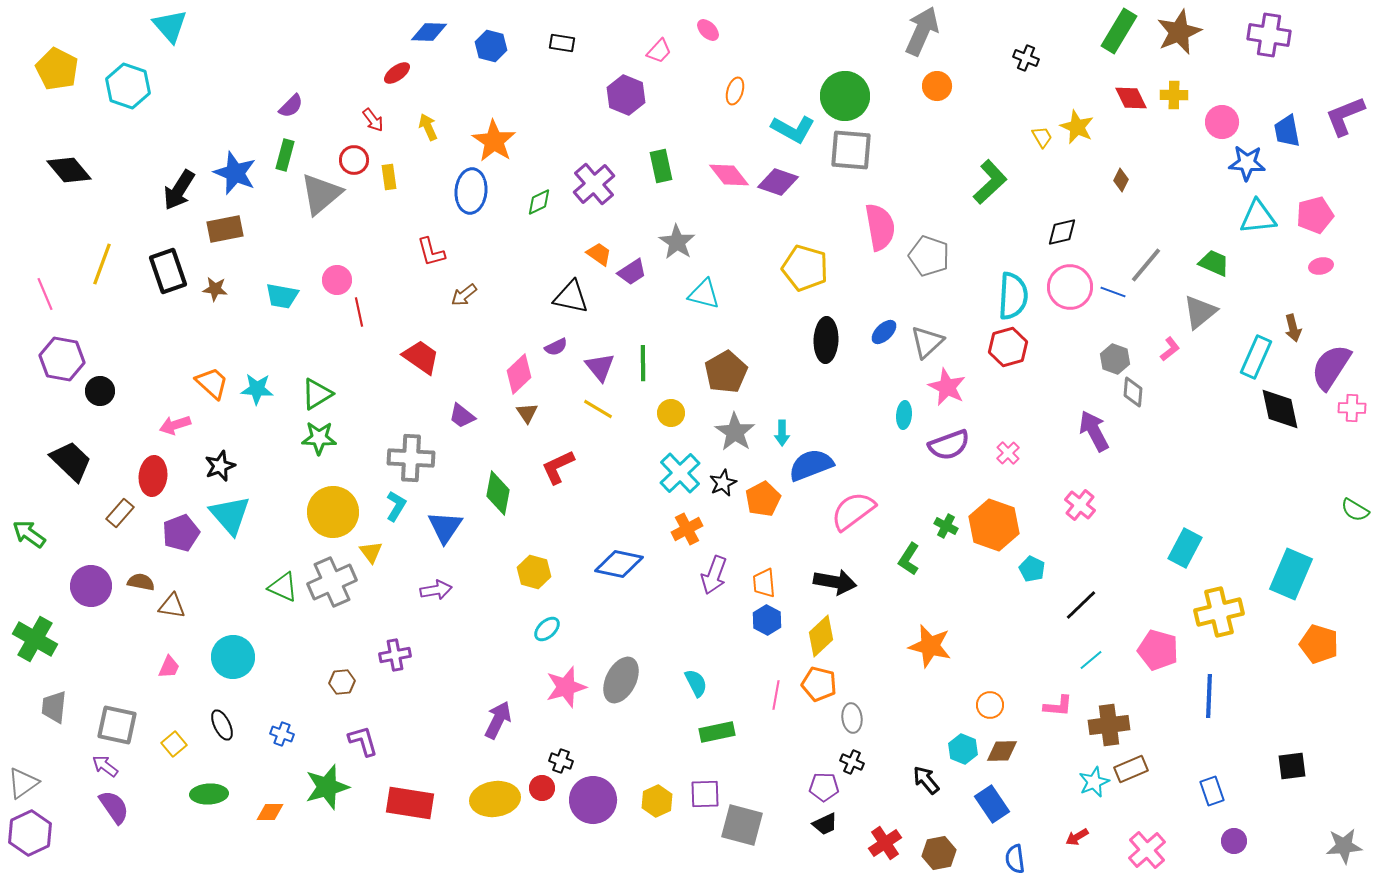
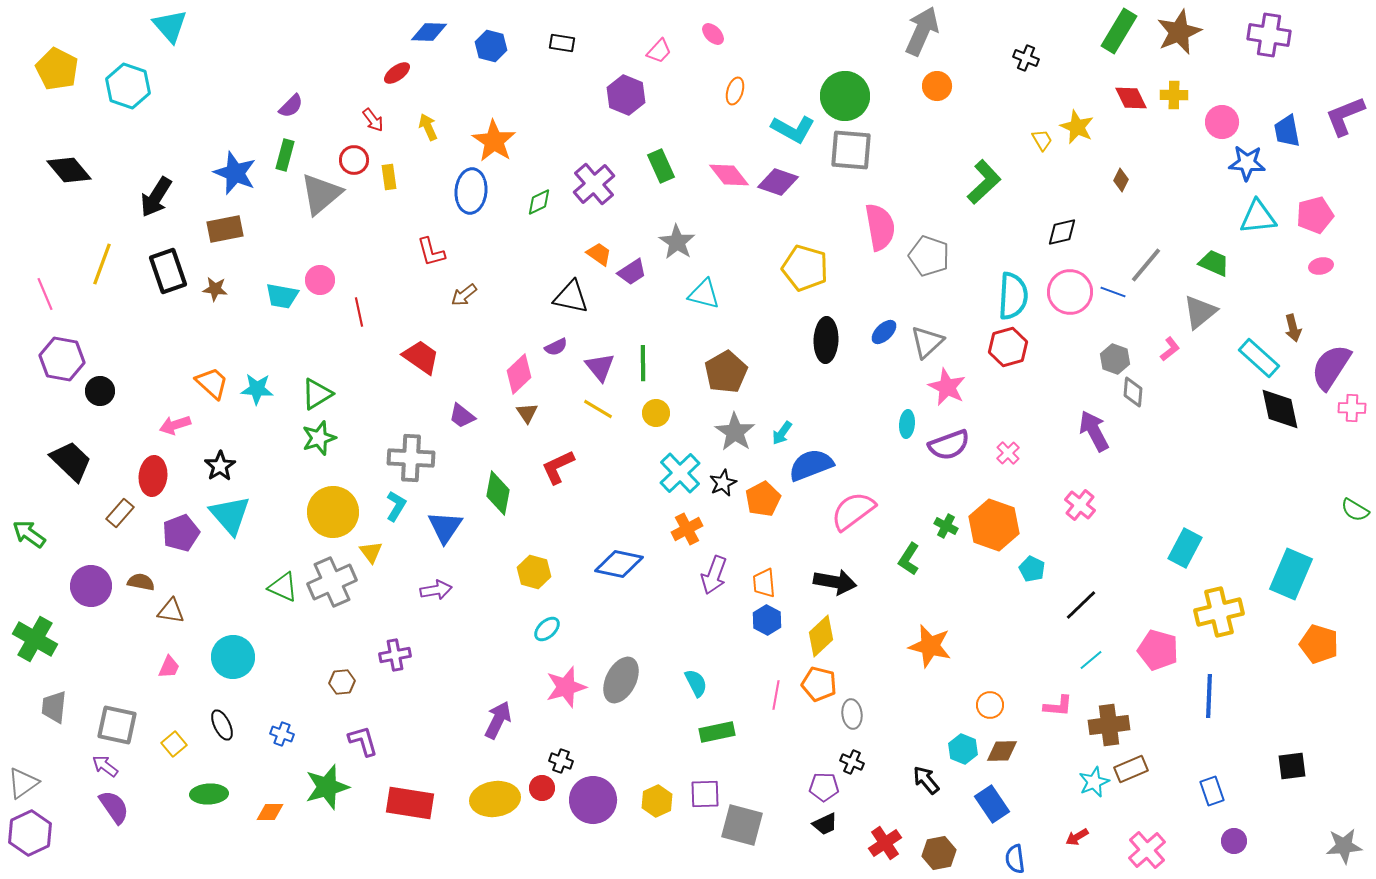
pink ellipse at (708, 30): moved 5 px right, 4 px down
yellow trapezoid at (1042, 137): moved 3 px down
green rectangle at (661, 166): rotated 12 degrees counterclockwise
green L-shape at (990, 182): moved 6 px left
black arrow at (179, 190): moved 23 px left, 7 px down
pink circle at (337, 280): moved 17 px left
pink circle at (1070, 287): moved 5 px down
cyan rectangle at (1256, 357): moved 3 px right, 1 px down; rotated 72 degrees counterclockwise
yellow circle at (671, 413): moved 15 px left
cyan ellipse at (904, 415): moved 3 px right, 9 px down
cyan arrow at (782, 433): rotated 35 degrees clockwise
green star at (319, 438): rotated 20 degrees counterclockwise
black star at (220, 466): rotated 12 degrees counterclockwise
brown triangle at (172, 606): moved 1 px left, 5 px down
gray ellipse at (852, 718): moved 4 px up
